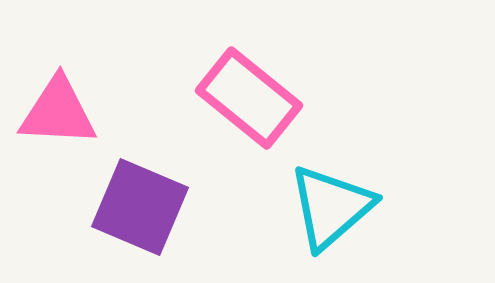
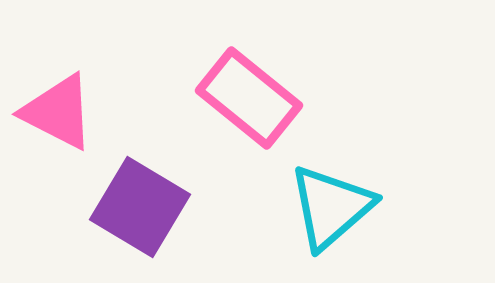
pink triangle: rotated 24 degrees clockwise
purple square: rotated 8 degrees clockwise
